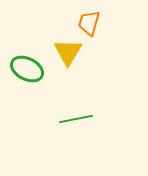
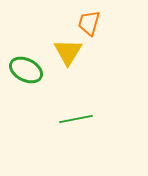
green ellipse: moved 1 px left, 1 px down
